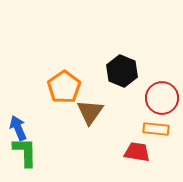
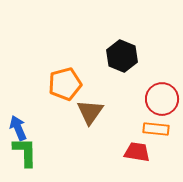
black hexagon: moved 15 px up
orange pentagon: moved 1 px right, 3 px up; rotated 20 degrees clockwise
red circle: moved 1 px down
